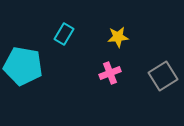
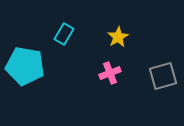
yellow star: rotated 25 degrees counterclockwise
cyan pentagon: moved 2 px right
gray square: rotated 16 degrees clockwise
